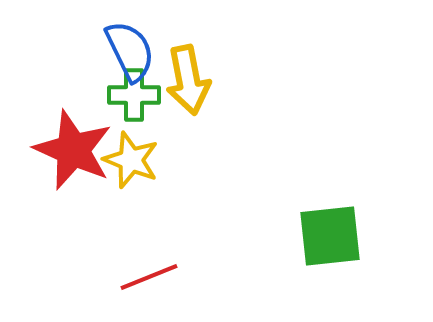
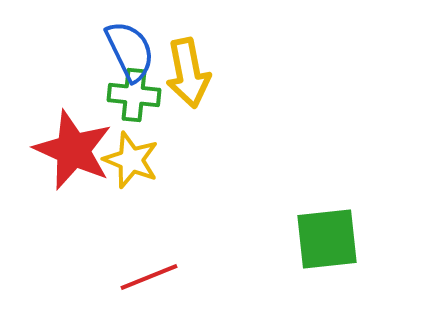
yellow arrow: moved 7 px up
green cross: rotated 6 degrees clockwise
green square: moved 3 px left, 3 px down
